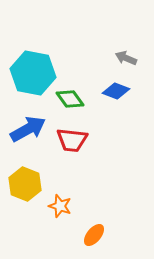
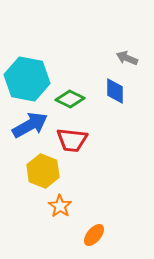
gray arrow: moved 1 px right
cyan hexagon: moved 6 px left, 6 px down
blue diamond: moved 1 px left; rotated 68 degrees clockwise
green diamond: rotated 28 degrees counterclockwise
blue arrow: moved 2 px right, 4 px up
yellow hexagon: moved 18 px right, 13 px up
orange star: rotated 15 degrees clockwise
